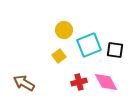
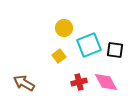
yellow circle: moved 2 px up
